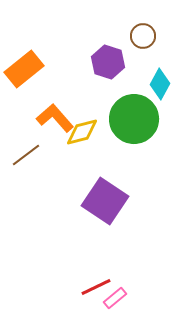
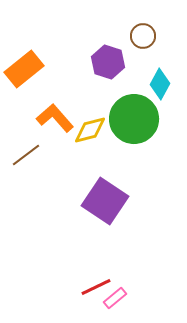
yellow diamond: moved 8 px right, 2 px up
